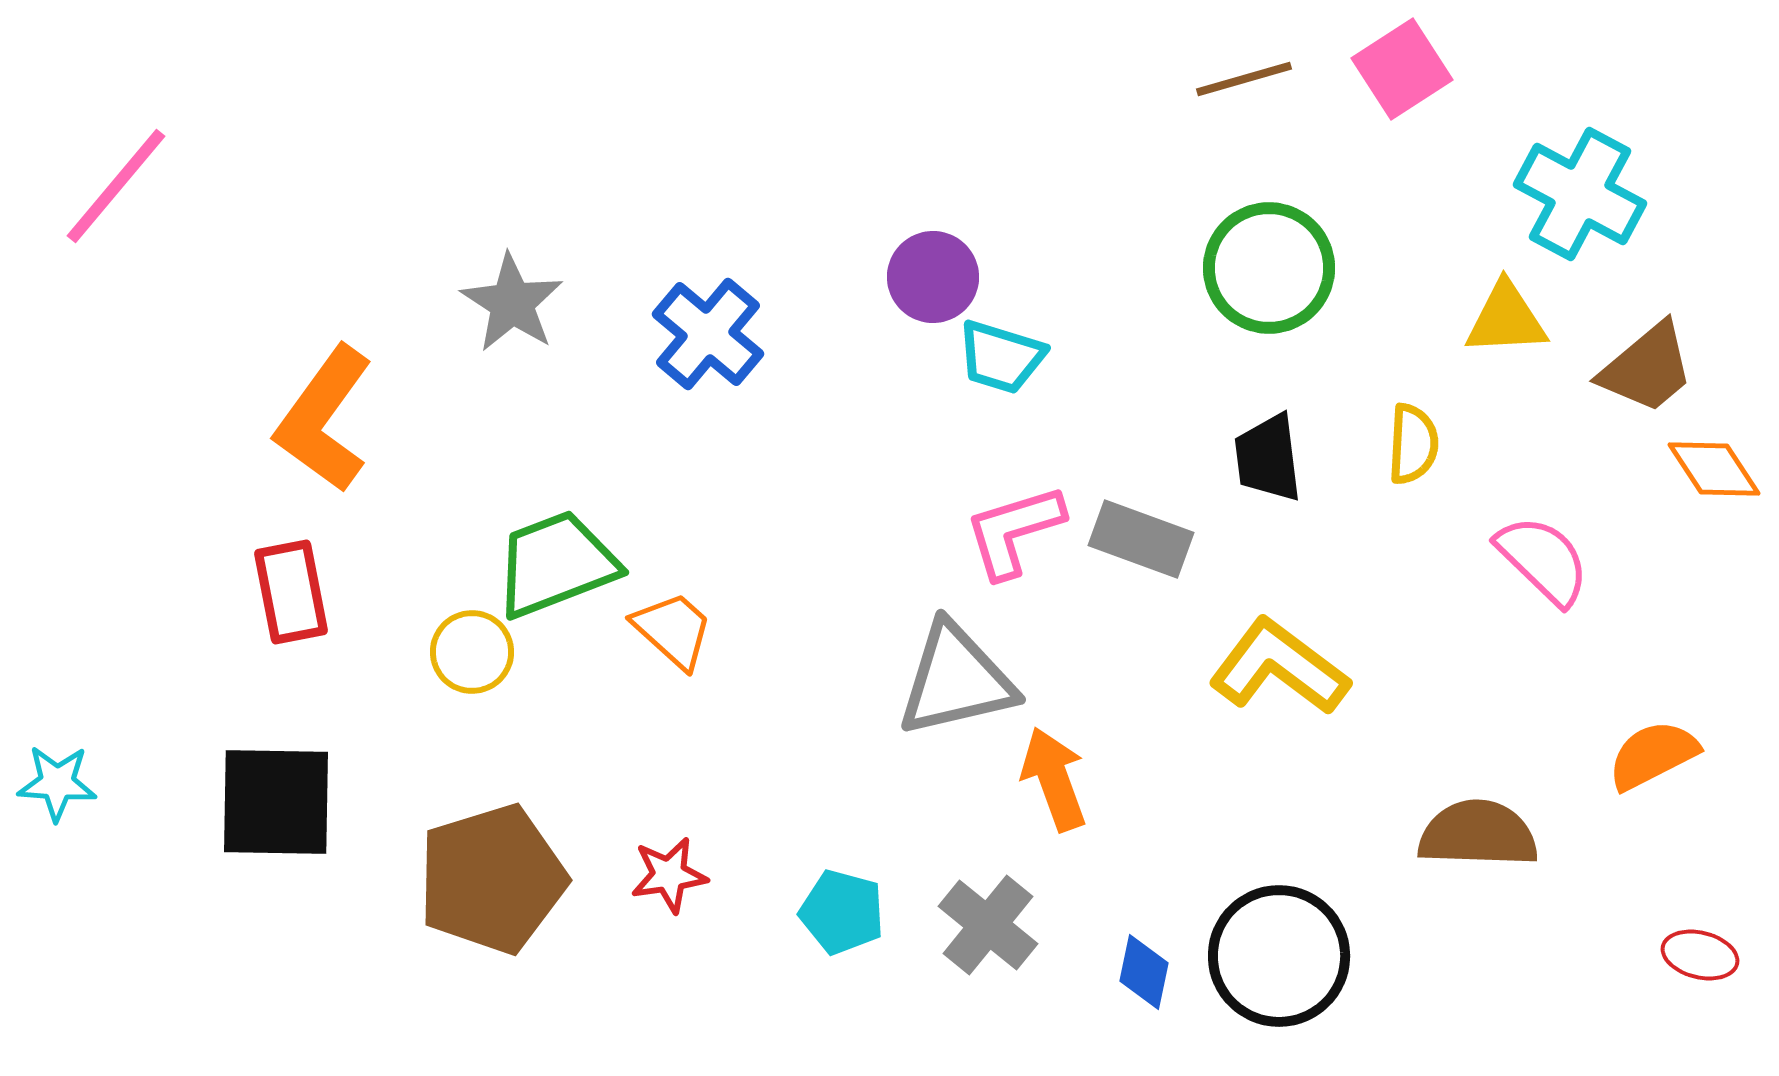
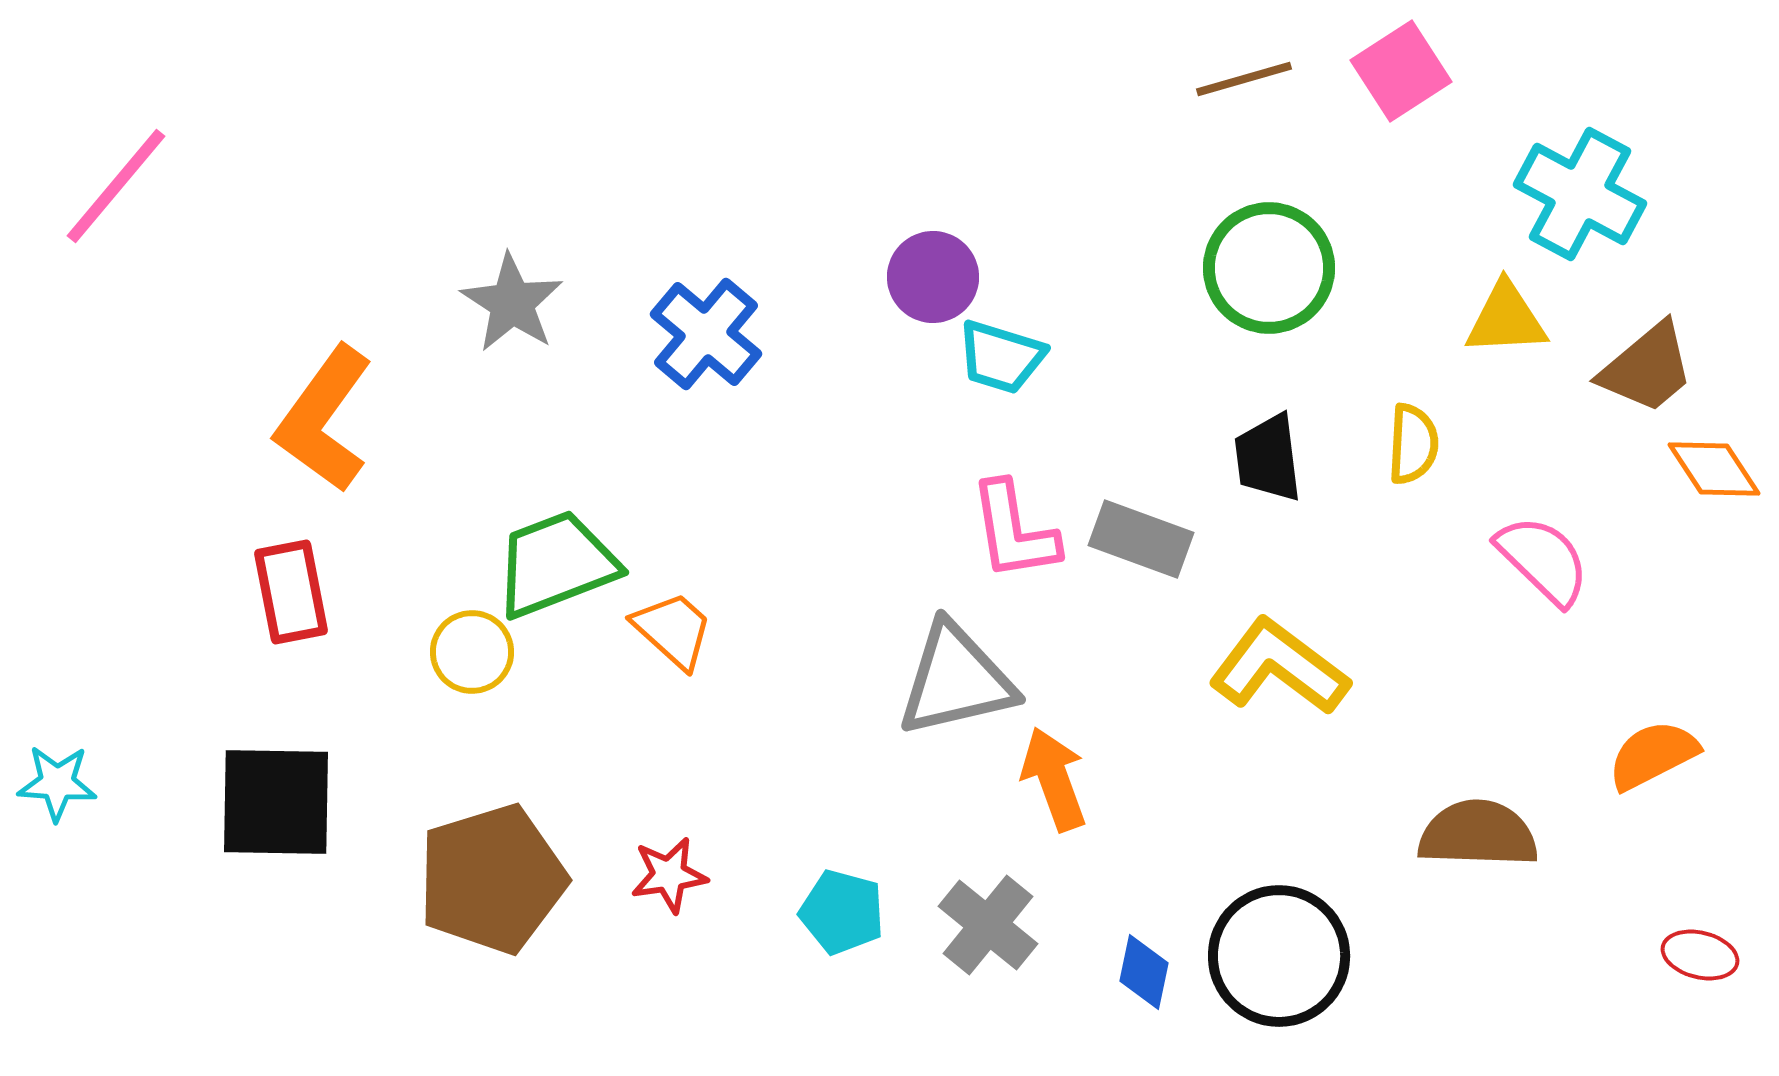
pink square: moved 1 px left, 2 px down
blue cross: moved 2 px left
pink L-shape: rotated 82 degrees counterclockwise
